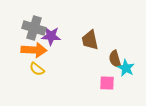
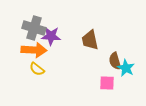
brown semicircle: moved 2 px down
